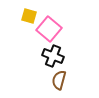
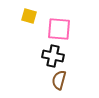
pink square: moved 10 px right; rotated 35 degrees counterclockwise
black cross: rotated 10 degrees counterclockwise
